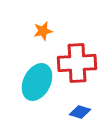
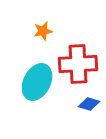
red cross: moved 1 px right, 1 px down
blue diamond: moved 9 px right, 8 px up
